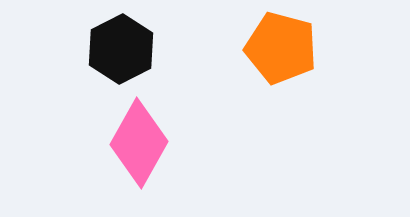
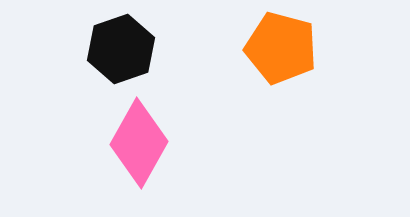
black hexagon: rotated 8 degrees clockwise
